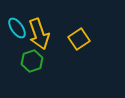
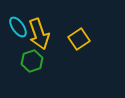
cyan ellipse: moved 1 px right, 1 px up
